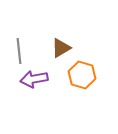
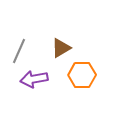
gray line: rotated 30 degrees clockwise
orange hexagon: rotated 16 degrees counterclockwise
